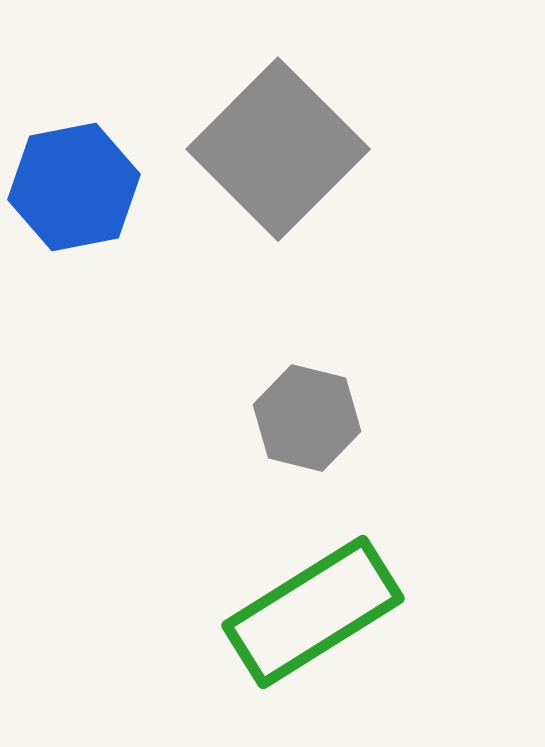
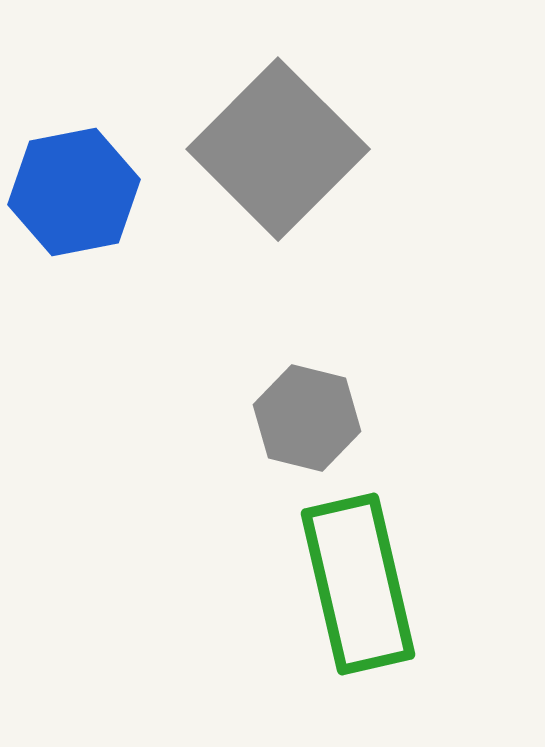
blue hexagon: moved 5 px down
green rectangle: moved 45 px right, 28 px up; rotated 71 degrees counterclockwise
